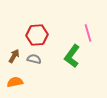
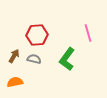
green L-shape: moved 5 px left, 3 px down
